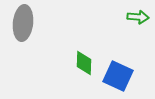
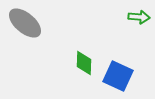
green arrow: moved 1 px right
gray ellipse: moved 2 px right; rotated 56 degrees counterclockwise
